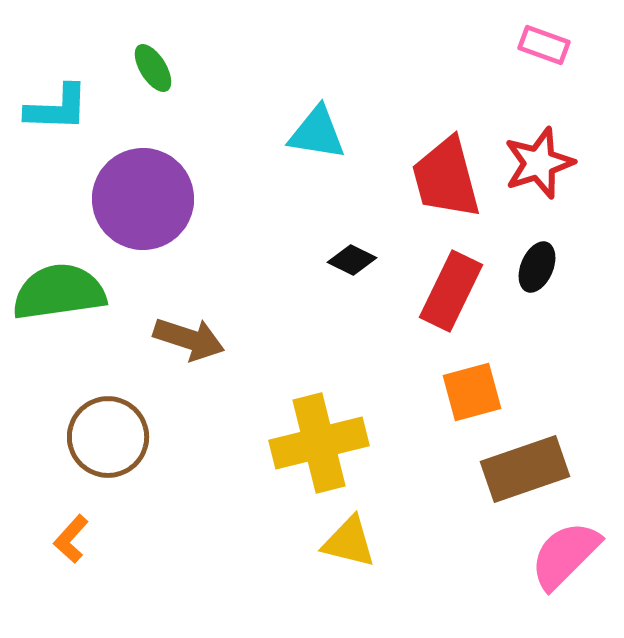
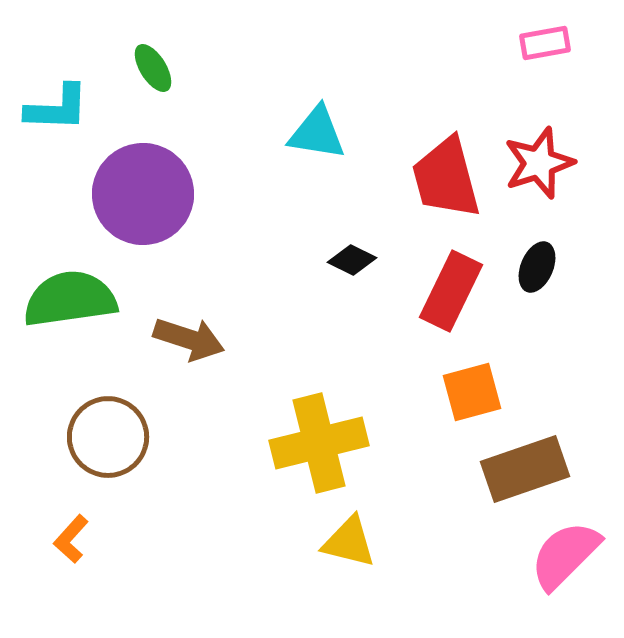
pink rectangle: moved 1 px right, 2 px up; rotated 30 degrees counterclockwise
purple circle: moved 5 px up
green semicircle: moved 11 px right, 7 px down
